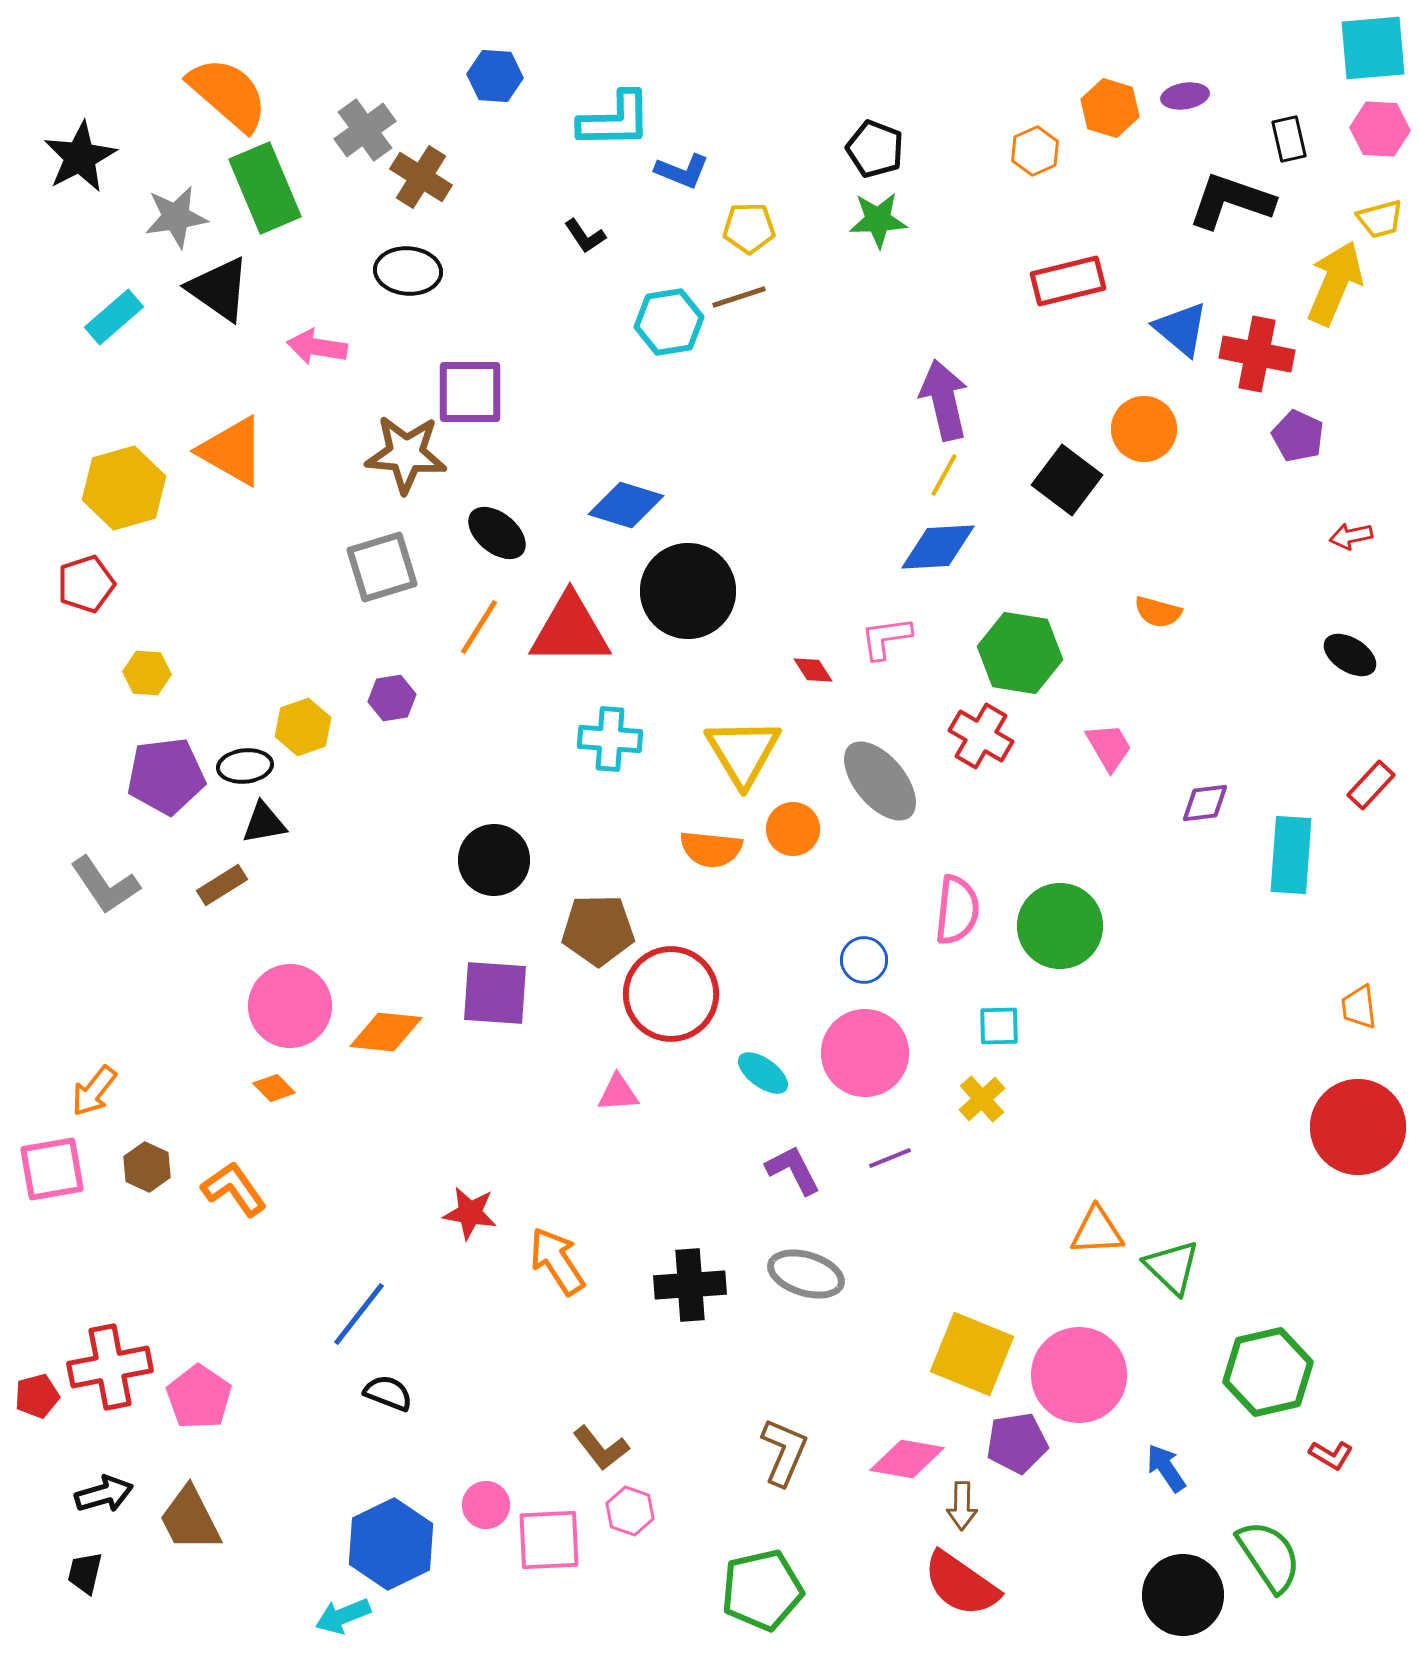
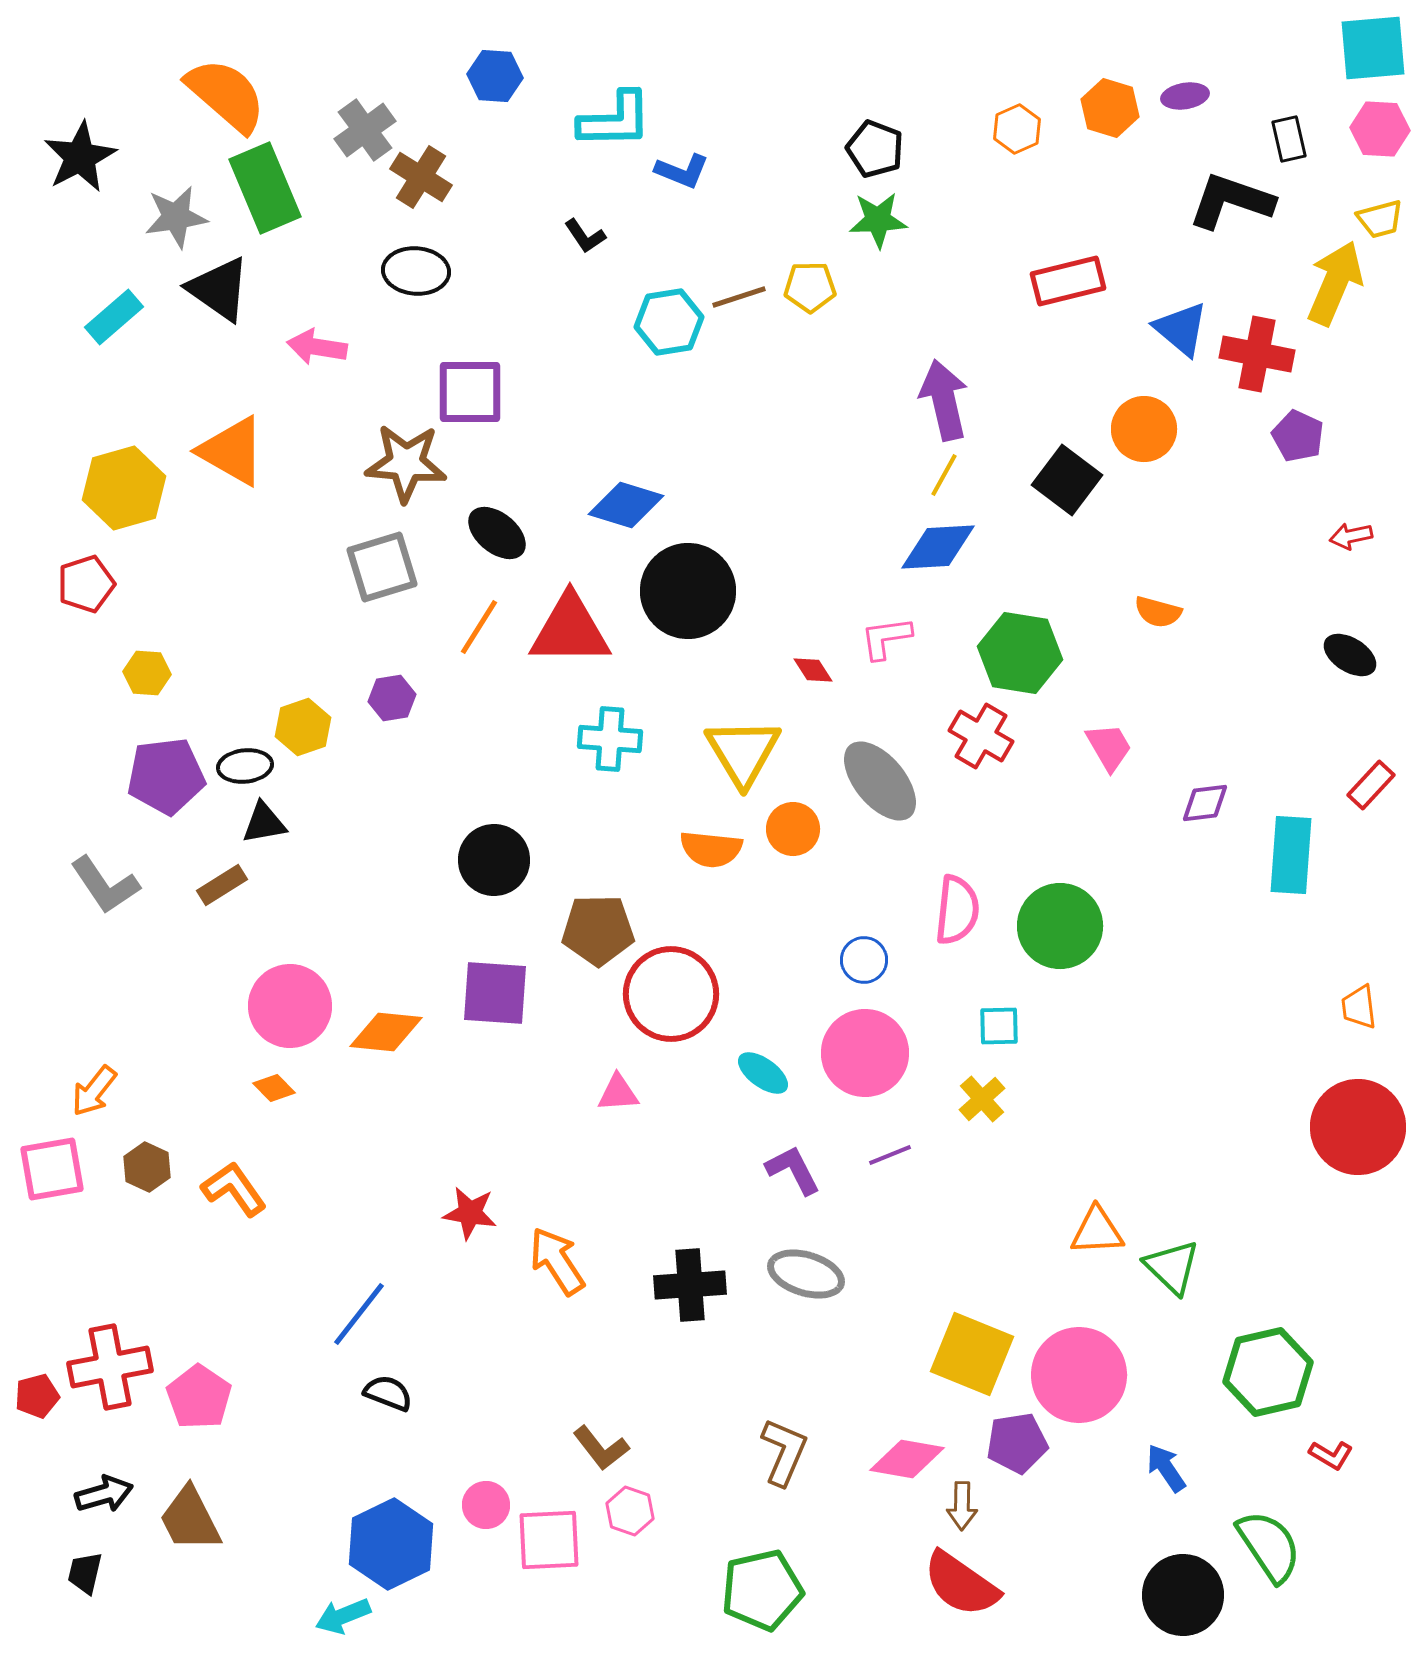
orange semicircle at (228, 94): moved 2 px left, 1 px down
orange hexagon at (1035, 151): moved 18 px left, 22 px up
yellow pentagon at (749, 228): moved 61 px right, 59 px down
black ellipse at (408, 271): moved 8 px right
brown star at (406, 454): moved 9 px down
purple line at (890, 1158): moved 3 px up
green semicircle at (1269, 1556): moved 10 px up
